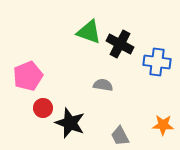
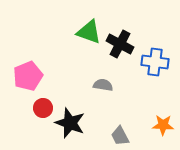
blue cross: moved 2 px left
